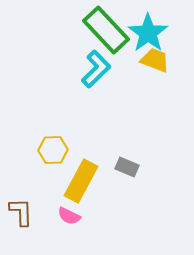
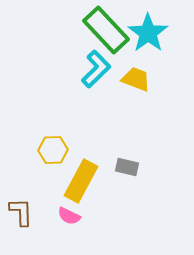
yellow trapezoid: moved 19 px left, 19 px down
gray rectangle: rotated 10 degrees counterclockwise
